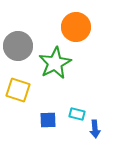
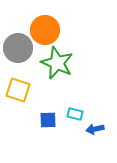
orange circle: moved 31 px left, 3 px down
gray circle: moved 2 px down
green star: moved 2 px right; rotated 20 degrees counterclockwise
cyan rectangle: moved 2 px left
blue arrow: rotated 84 degrees clockwise
